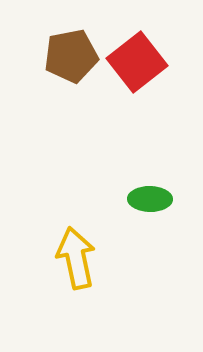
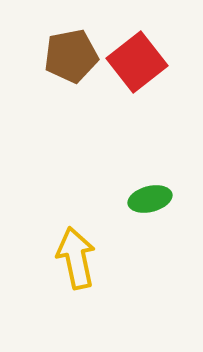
green ellipse: rotated 15 degrees counterclockwise
